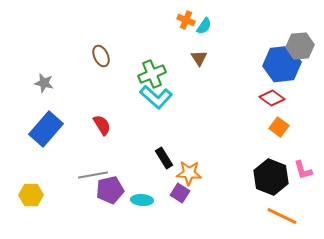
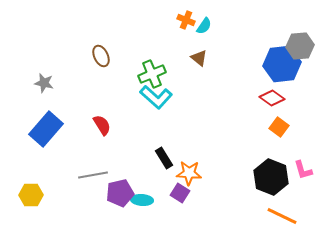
brown triangle: rotated 18 degrees counterclockwise
purple pentagon: moved 10 px right, 3 px down
